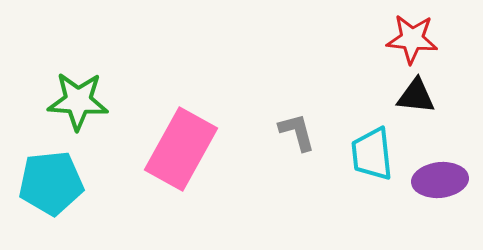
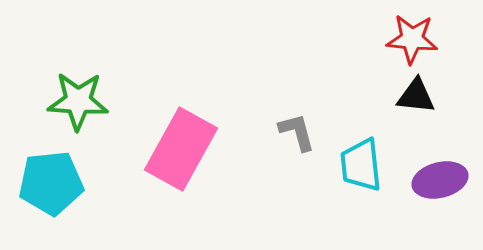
cyan trapezoid: moved 11 px left, 11 px down
purple ellipse: rotated 8 degrees counterclockwise
